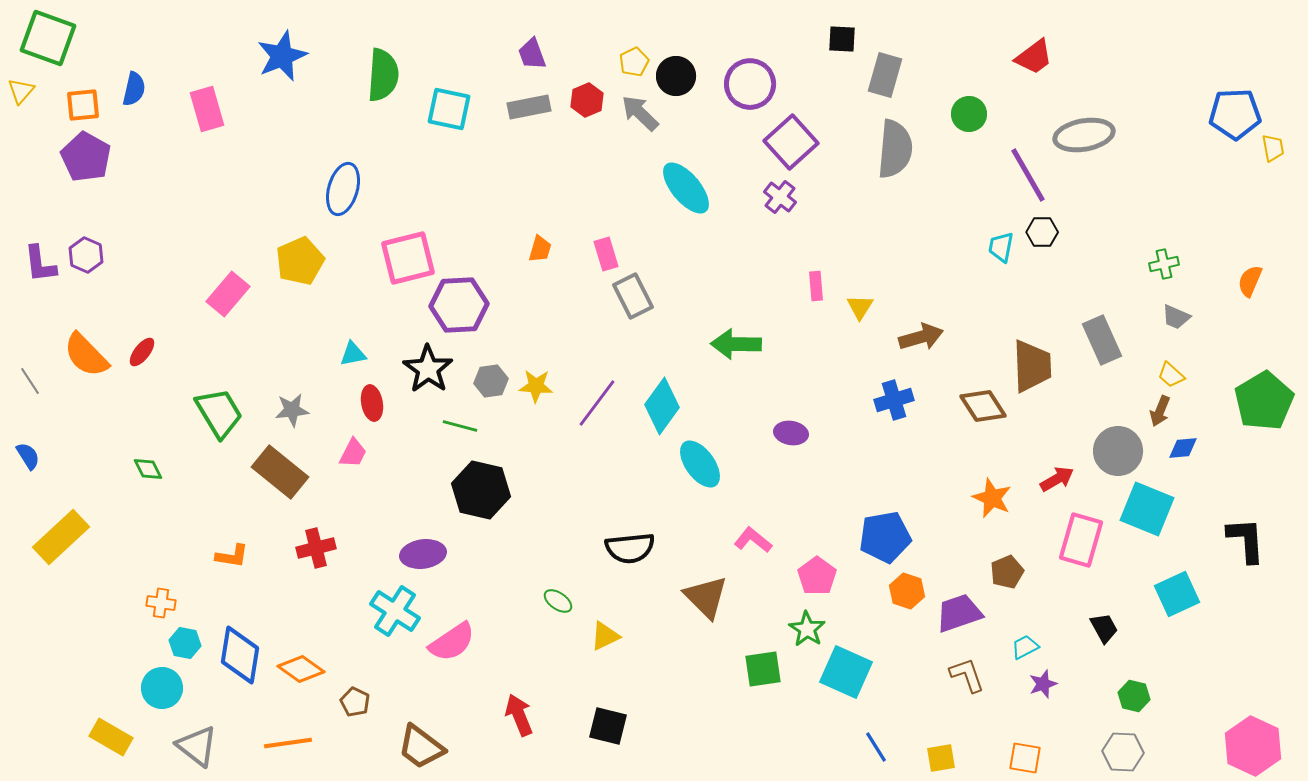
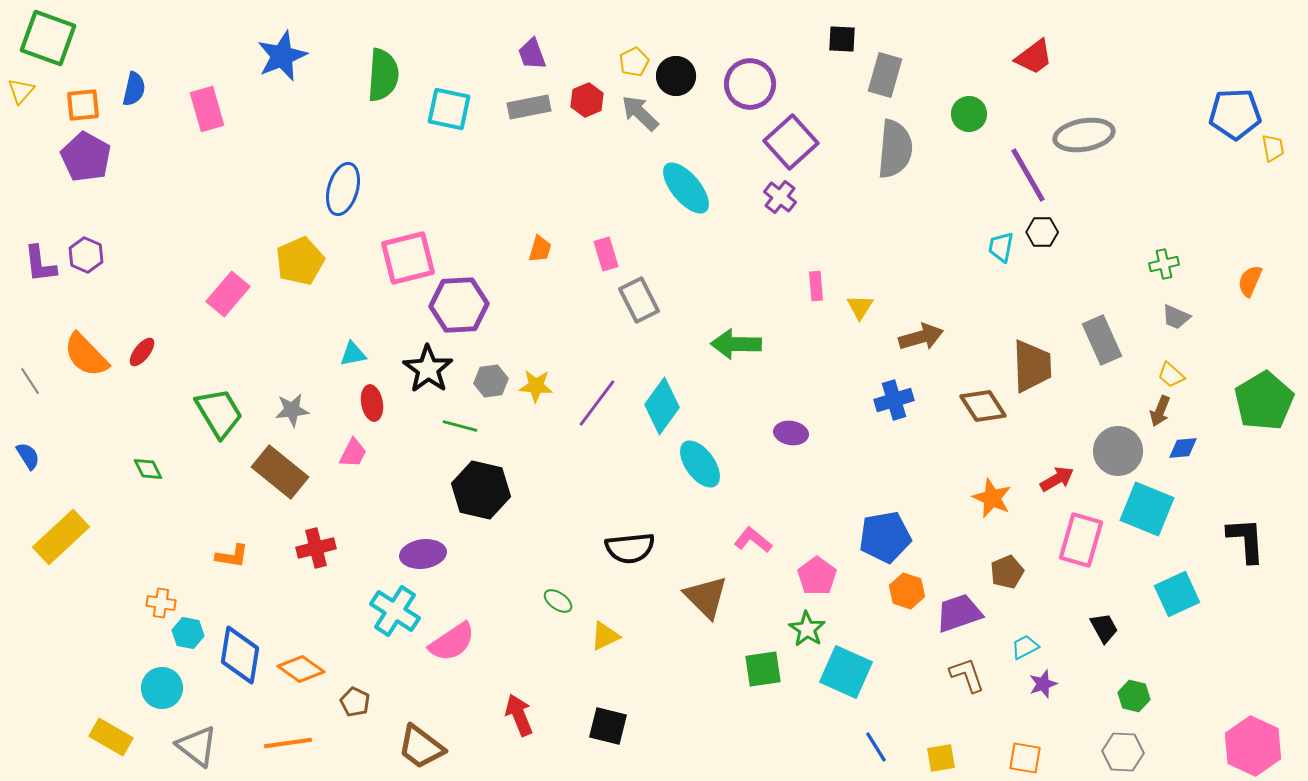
gray rectangle at (633, 296): moved 6 px right, 4 px down
cyan hexagon at (185, 643): moved 3 px right, 10 px up
